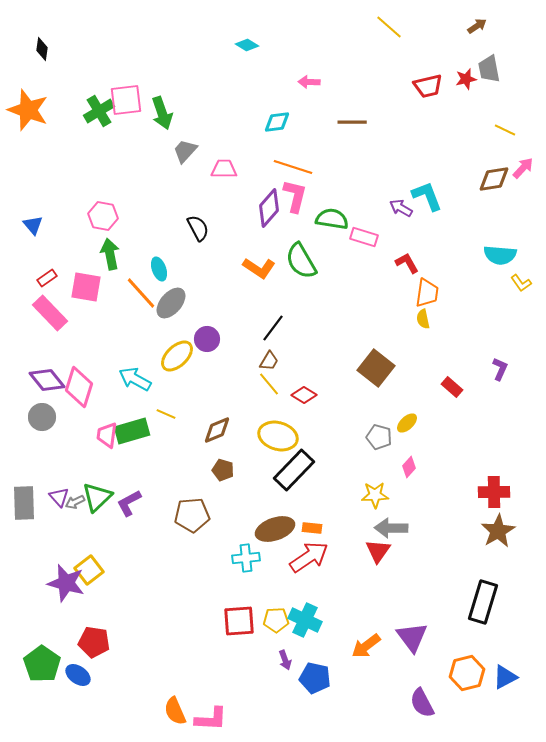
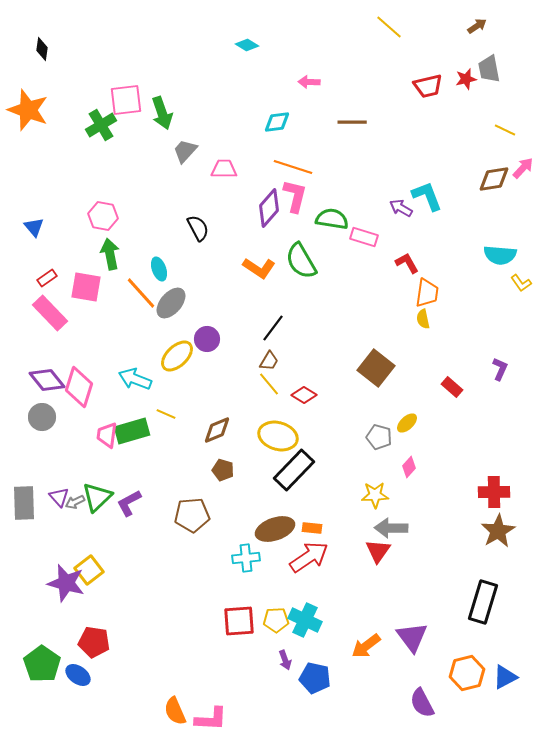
green cross at (99, 111): moved 2 px right, 14 px down
blue triangle at (33, 225): moved 1 px right, 2 px down
cyan arrow at (135, 379): rotated 8 degrees counterclockwise
